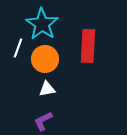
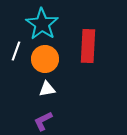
white line: moved 2 px left, 3 px down
